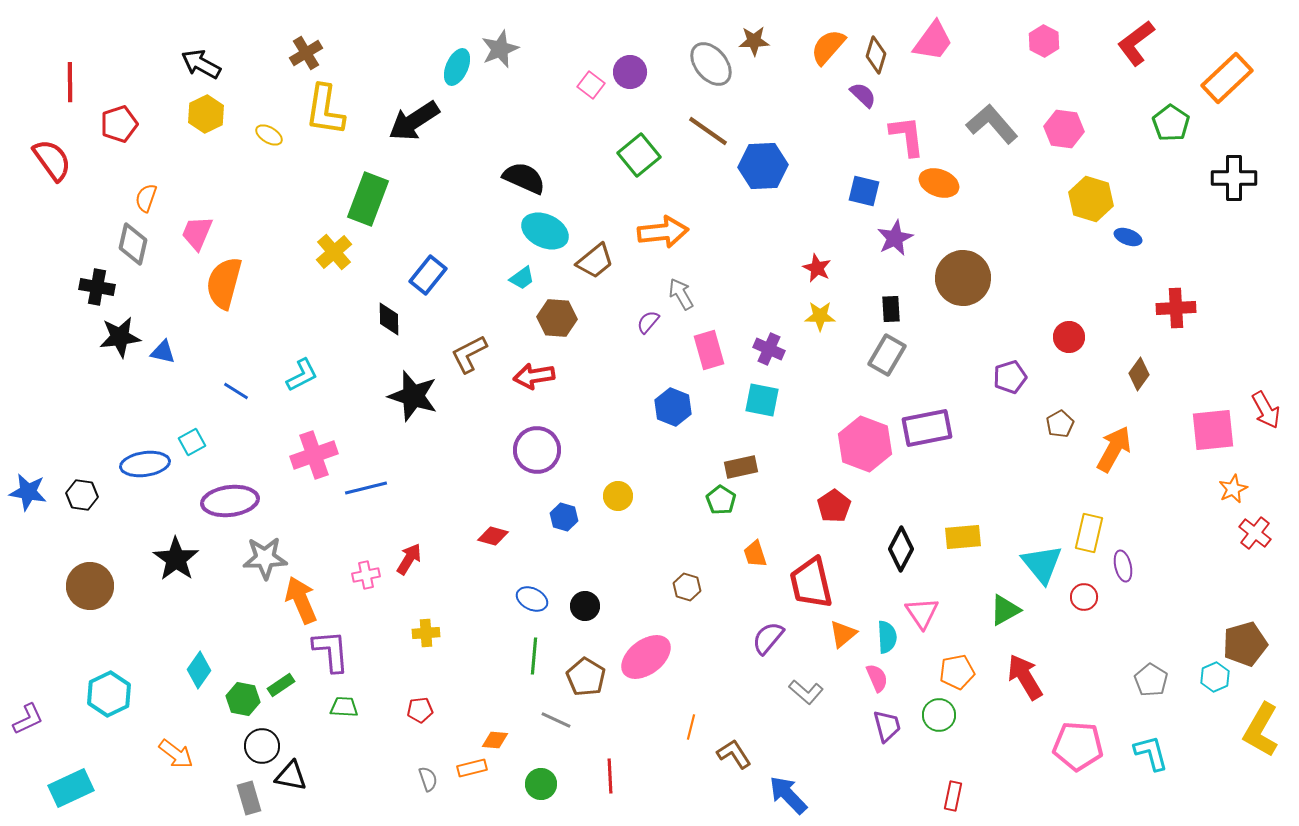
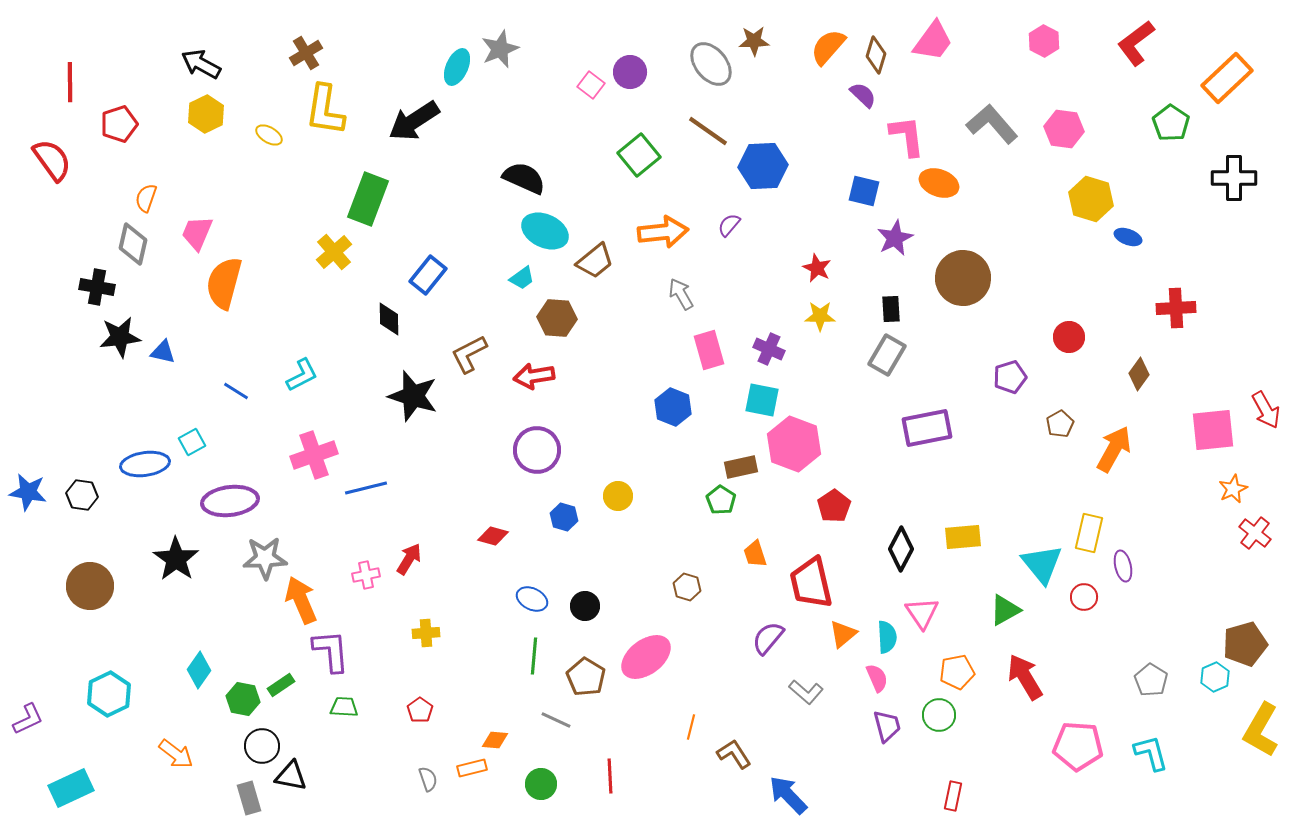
purple semicircle at (648, 322): moved 81 px right, 97 px up
pink hexagon at (865, 444): moved 71 px left
red pentagon at (420, 710): rotated 30 degrees counterclockwise
